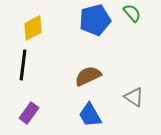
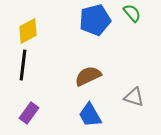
yellow diamond: moved 5 px left, 3 px down
gray triangle: rotated 15 degrees counterclockwise
